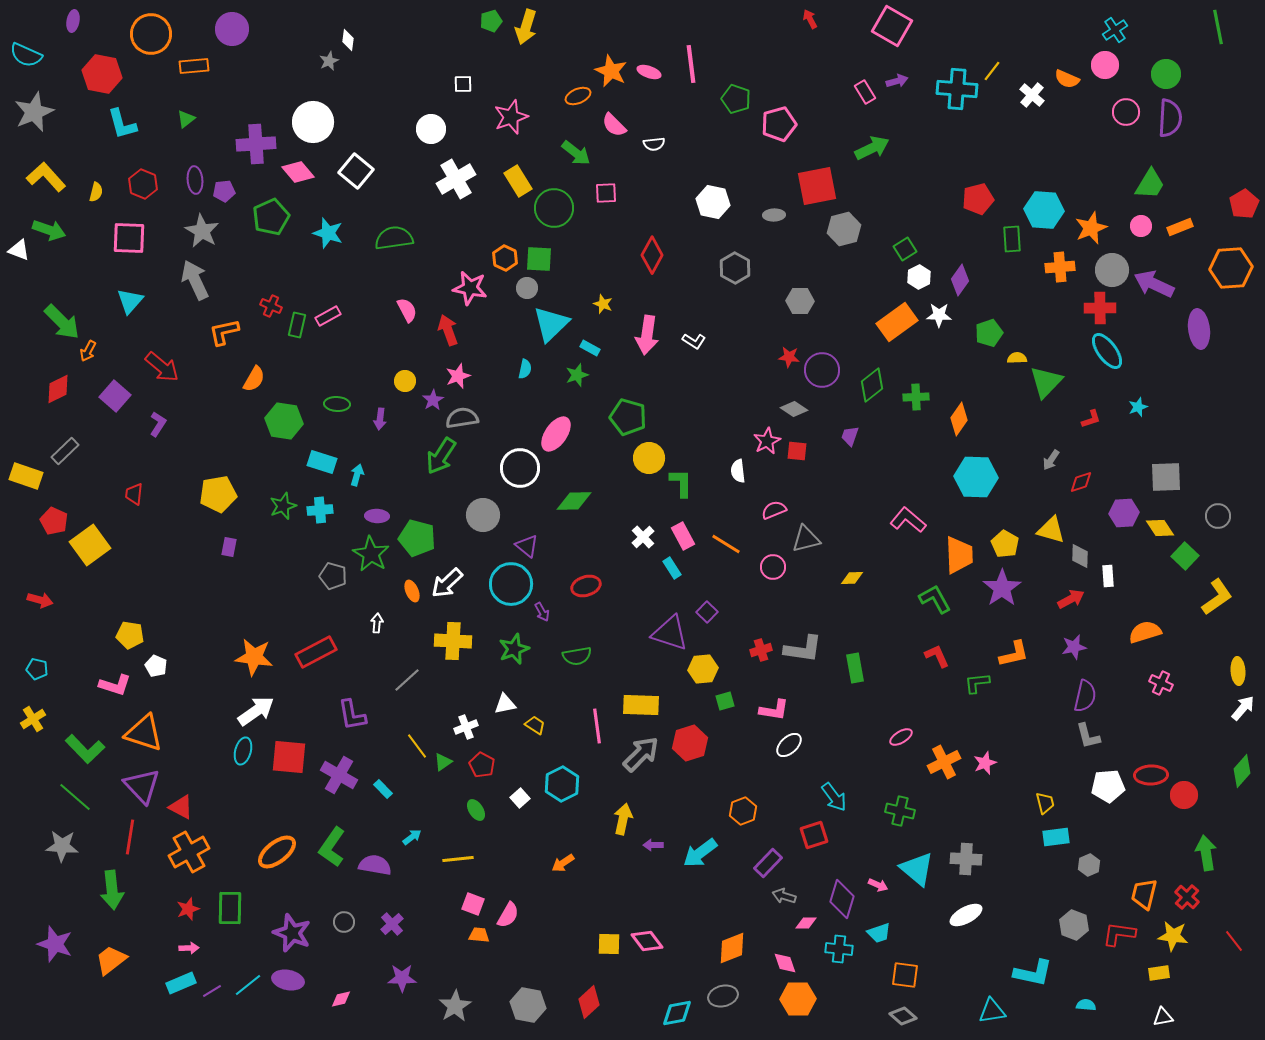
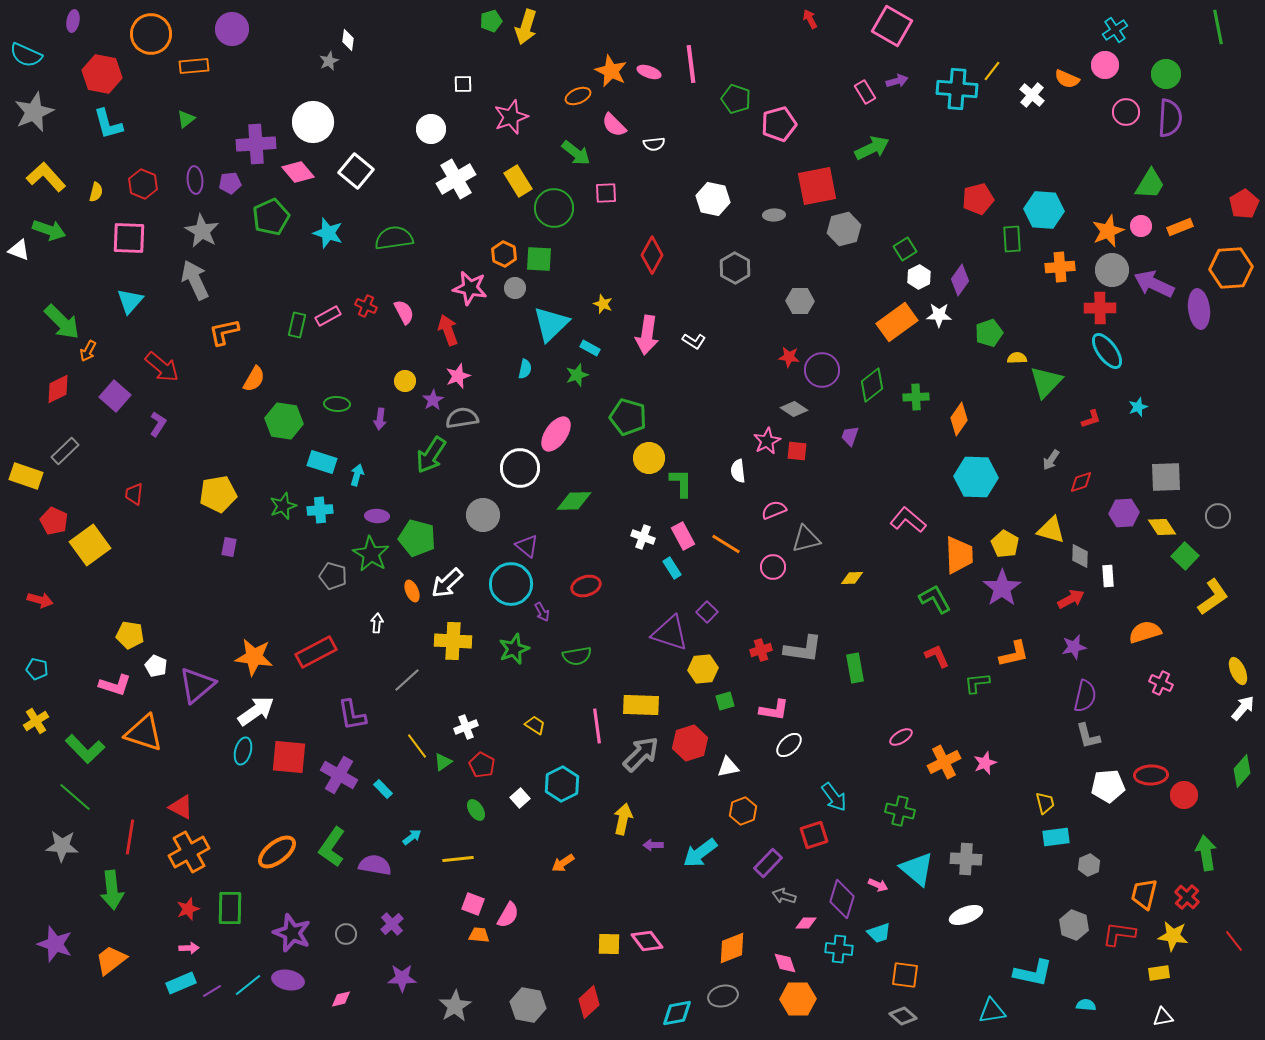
cyan L-shape at (122, 124): moved 14 px left
purple pentagon at (224, 191): moved 6 px right, 8 px up
white hexagon at (713, 202): moved 3 px up
orange star at (1091, 228): moved 17 px right, 3 px down
orange hexagon at (505, 258): moved 1 px left, 4 px up
gray circle at (527, 288): moved 12 px left
red cross at (271, 306): moved 95 px right
pink semicircle at (407, 310): moved 3 px left, 2 px down
purple ellipse at (1199, 329): moved 20 px up
green arrow at (441, 456): moved 10 px left, 1 px up
yellow diamond at (1160, 528): moved 2 px right, 1 px up
white cross at (643, 537): rotated 25 degrees counterclockwise
yellow L-shape at (1217, 597): moved 4 px left
yellow ellipse at (1238, 671): rotated 20 degrees counterclockwise
white triangle at (505, 704): moved 223 px right, 63 px down
yellow cross at (33, 719): moved 3 px right, 2 px down
purple triangle at (142, 786): moved 55 px right, 101 px up; rotated 33 degrees clockwise
white ellipse at (966, 915): rotated 8 degrees clockwise
gray circle at (344, 922): moved 2 px right, 12 px down
